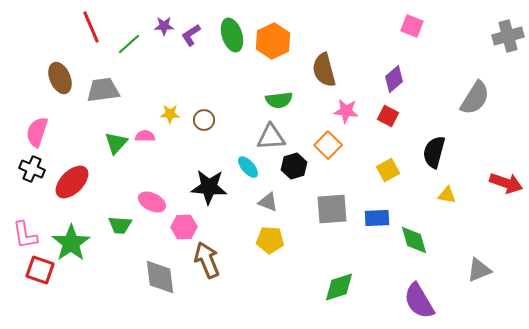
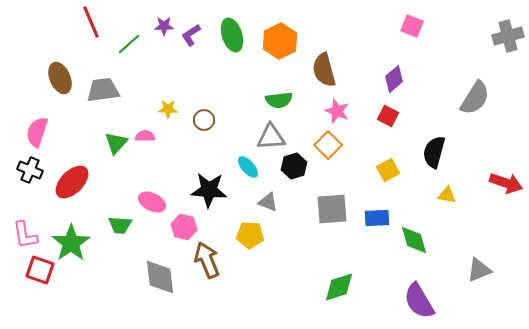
red line at (91, 27): moved 5 px up
orange hexagon at (273, 41): moved 7 px right
pink star at (346, 111): moved 9 px left; rotated 15 degrees clockwise
yellow star at (170, 114): moved 2 px left, 5 px up
black cross at (32, 169): moved 2 px left, 1 px down
black star at (209, 187): moved 3 px down
pink hexagon at (184, 227): rotated 15 degrees clockwise
yellow pentagon at (270, 240): moved 20 px left, 5 px up
